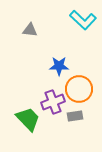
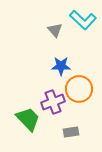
gray triangle: moved 25 px right; rotated 42 degrees clockwise
blue star: moved 2 px right
gray rectangle: moved 4 px left, 16 px down
